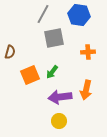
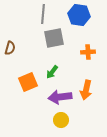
gray line: rotated 24 degrees counterclockwise
brown semicircle: moved 4 px up
orange square: moved 2 px left, 7 px down
yellow circle: moved 2 px right, 1 px up
